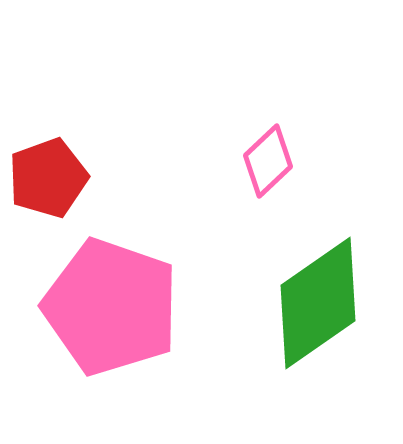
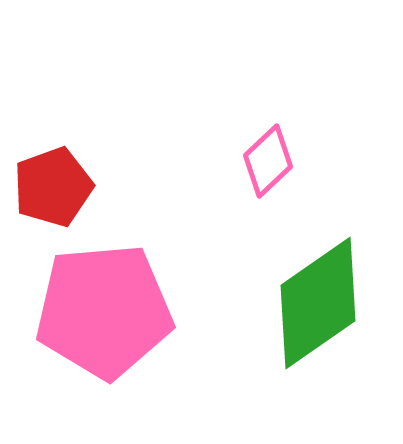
red pentagon: moved 5 px right, 9 px down
pink pentagon: moved 7 px left, 4 px down; rotated 24 degrees counterclockwise
